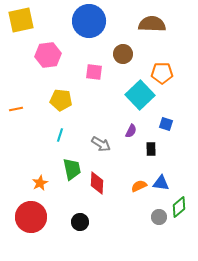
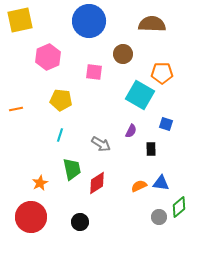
yellow square: moved 1 px left
pink hexagon: moved 2 px down; rotated 15 degrees counterclockwise
cyan square: rotated 16 degrees counterclockwise
red diamond: rotated 55 degrees clockwise
